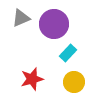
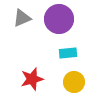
gray triangle: moved 1 px right
purple circle: moved 5 px right, 5 px up
cyan rectangle: rotated 42 degrees clockwise
